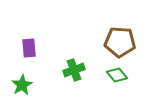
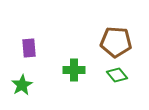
brown pentagon: moved 4 px left
green cross: rotated 20 degrees clockwise
